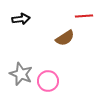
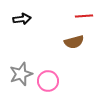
black arrow: moved 1 px right
brown semicircle: moved 9 px right, 4 px down; rotated 18 degrees clockwise
gray star: rotated 30 degrees clockwise
